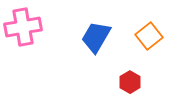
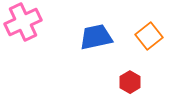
pink cross: moved 5 px up; rotated 15 degrees counterclockwise
blue trapezoid: rotated 48 degrees clockwise
